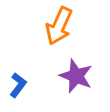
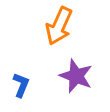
blue L-shape: moved 3 px right; rotated 15 degrees counterclockwise
